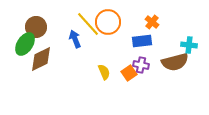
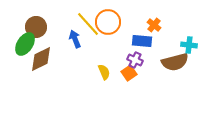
orange cross: moved 2 px right, 3 px down
blue rectangle: rotated 12 degrees clockwise
purple cross: moved 6 px left, 5 px up; rotated 14 degrees clockwise
